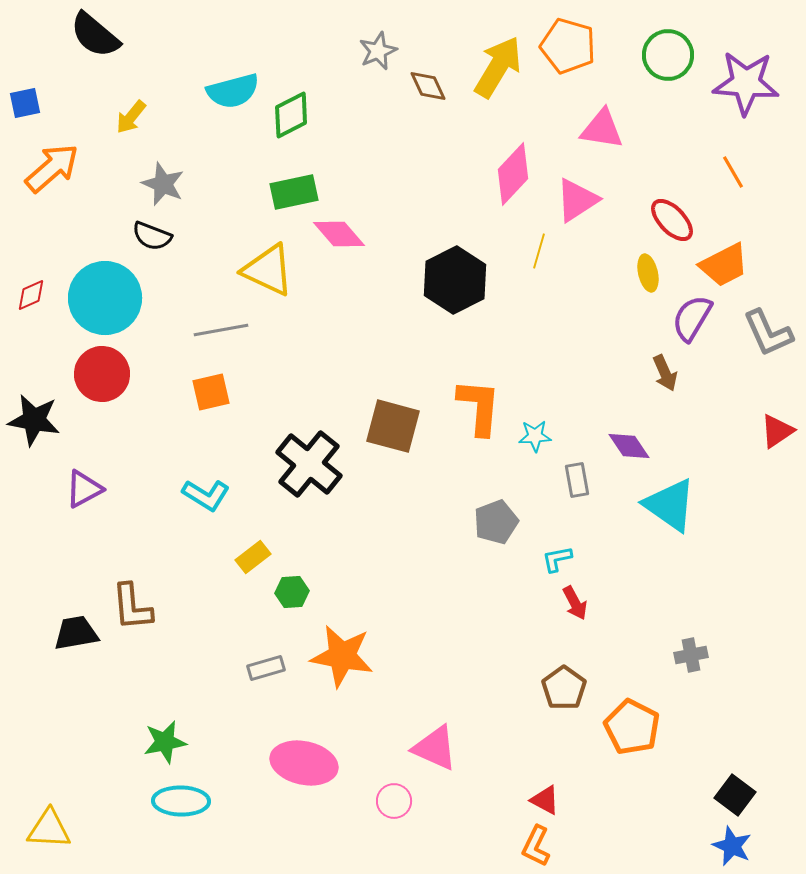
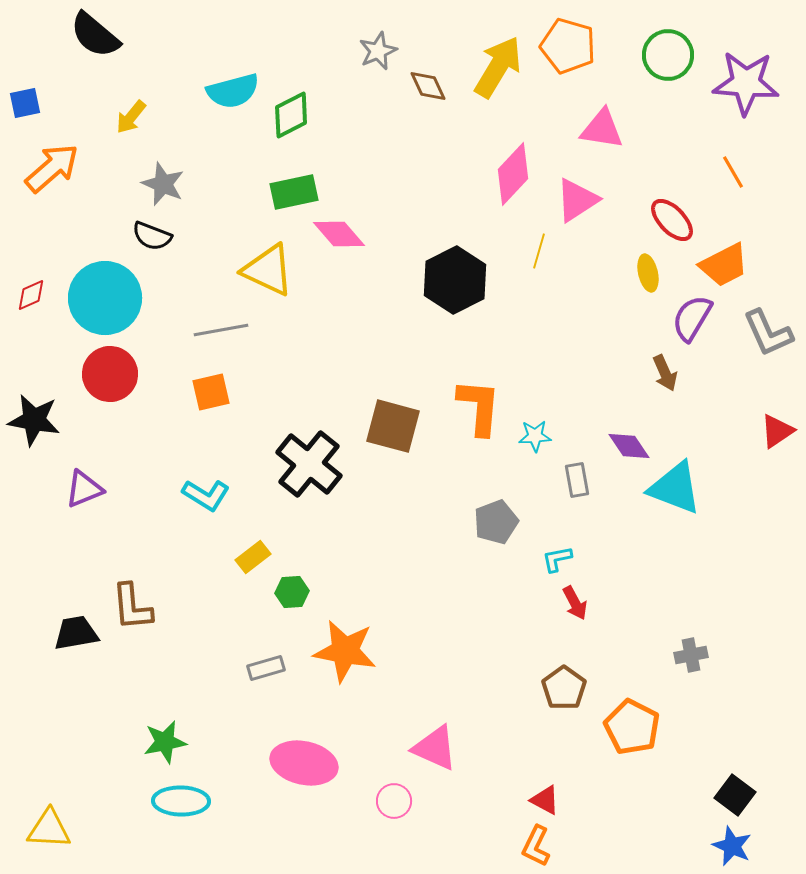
red circle at (102, 374): moved 8 px right
purple triangle at (84, 489): rotated 6 degrees clockwise
cyan triangle at (670, 505): moved 5 px right, 17 px up; rotated 14 degrees counterclockwise
orange star at (342, 656): moved 3 px right, 5 px up
